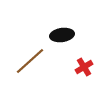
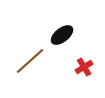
black ellipse: rotated 30 degrees counterclockwise
